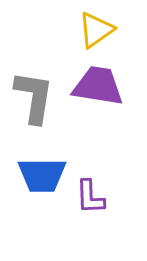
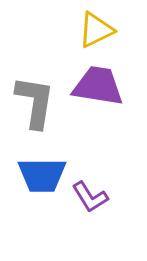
yellow triangle: rotated 9 degrees clockwise
gray L-shape: moved 1 px right, 5 px down
purple L-shape: rotated 30 degrees counterclockwise
